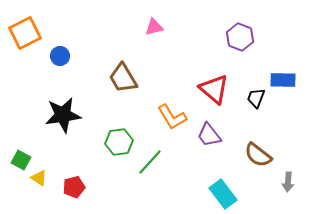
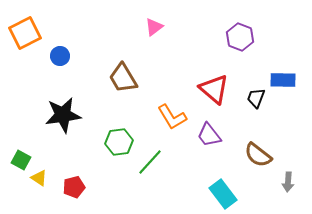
pink triangle: rotated 24 degrees counterclockwise
